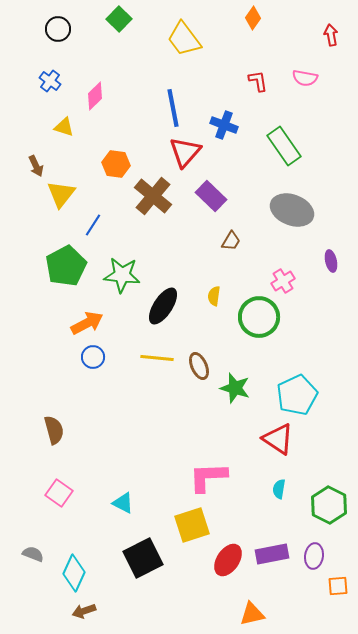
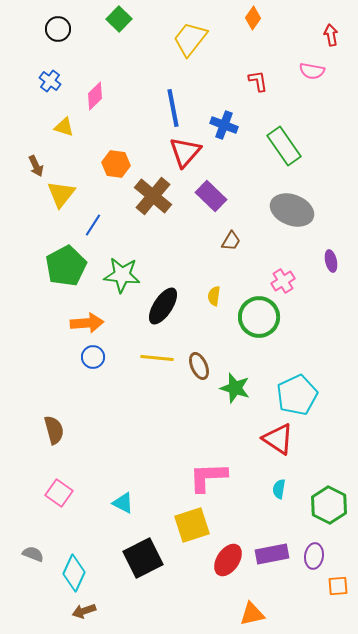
yellow trapezoid at (184, 39): moved 6 px right; rotated 75 degrees clockwise
pink semicircle at (305, 78): moved 7 px right, 7 px up
orange arrow at (87, 323): rotated 24 degrees clockwise
